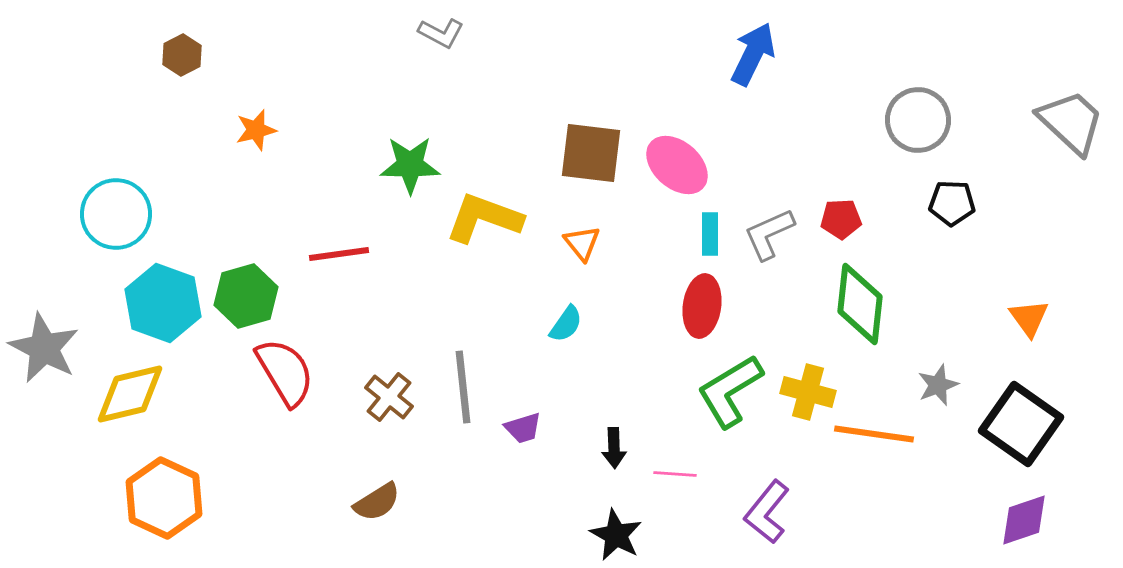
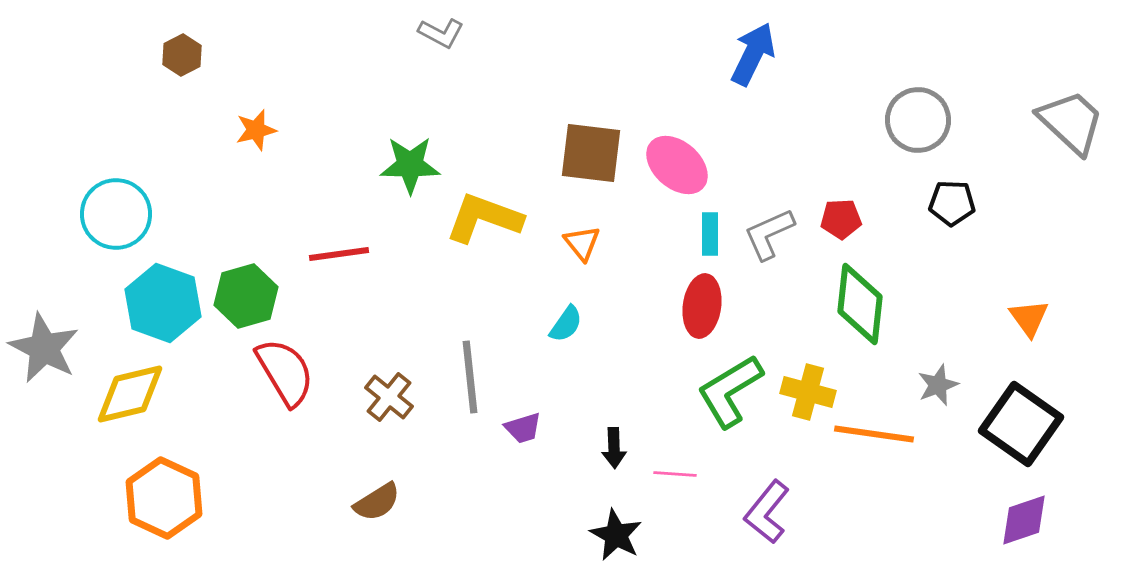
gray line at (463, 387): moved 7 px right, 10 px up
